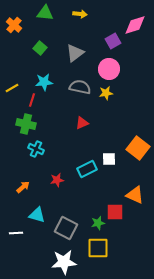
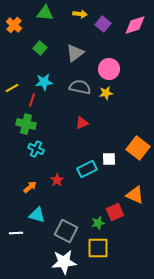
purple square: moved 10 px left, 17 px up; rotated 21 degrees counterclockwise
red star: rotated 24 degrees counterclockwise
orange arrow: moved 7 px right
red square: rotated 24 degrees counterclockwise
gray square: moved 3 px down
